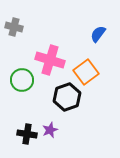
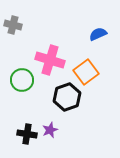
gray cross: moved 1 px left, 2 px up
blue semicircle: rotated 30 degrees clockwise
